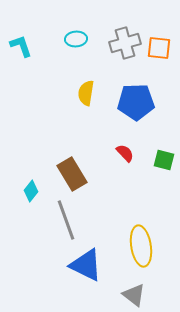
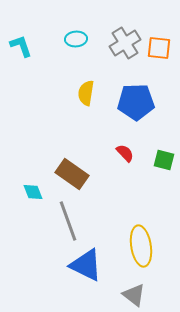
gray cross: rotated 16 degrees counterclockwise
brown rectangle: rotated 24 degrees counterclockwise
cyan diamond: moved 2 px right, 1 px down; rotated 60 degrees counterclockwise
gray line: moved 2 px right, 1 px down
